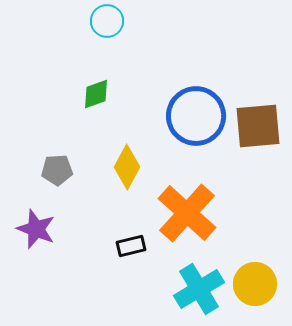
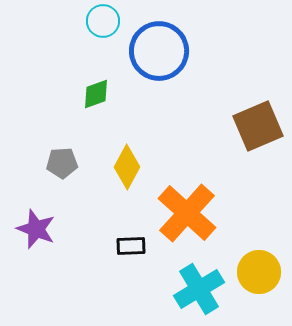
cyan circle: moved 4 px left
blue circle: moved 37 px left, 65 px up
brown square: rotated 18 degrees counterclockwise
gray pentagon: moved 5 px right, 7 px up
black rectangle: rotated 12 degrees clockwise
yellow circle: moved 4 px right, 12 px up
